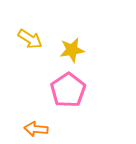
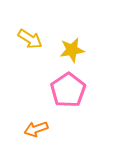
orange arrow: rotated 25 degrees counterclockwise
